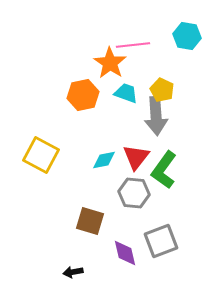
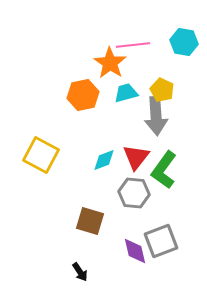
cyan hexagon: moved 3 px left, 6 px down
cyan trapezoid: rotated 35 degrees counterclockwise
cyan diamond: rotated 10 degrees counterclockwise
purple diamond: moved 10 px right, 2 px up
black arrow: moved 7 px right; rotated 114 degrees counterclockwise
